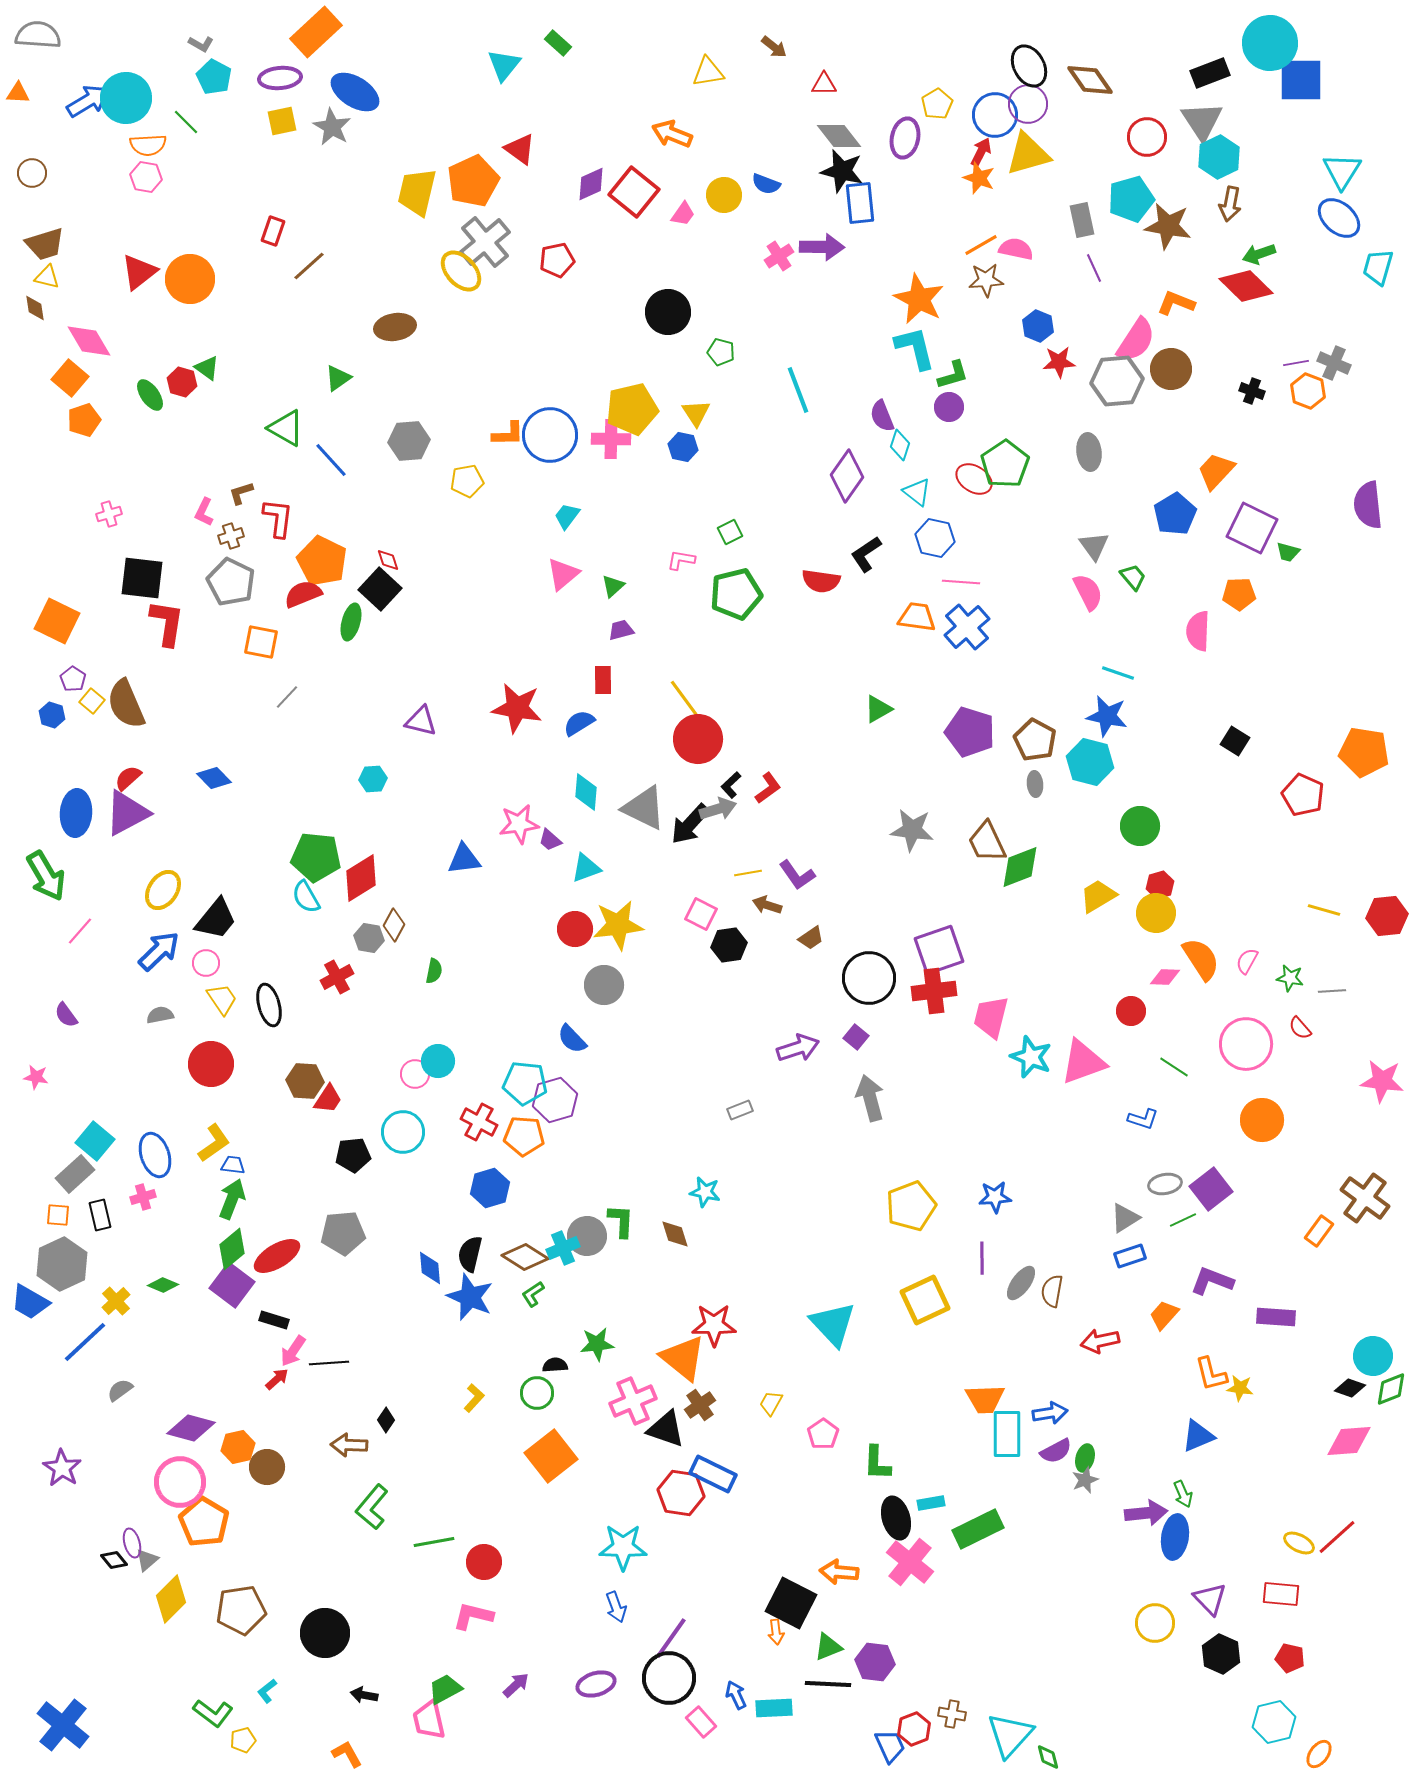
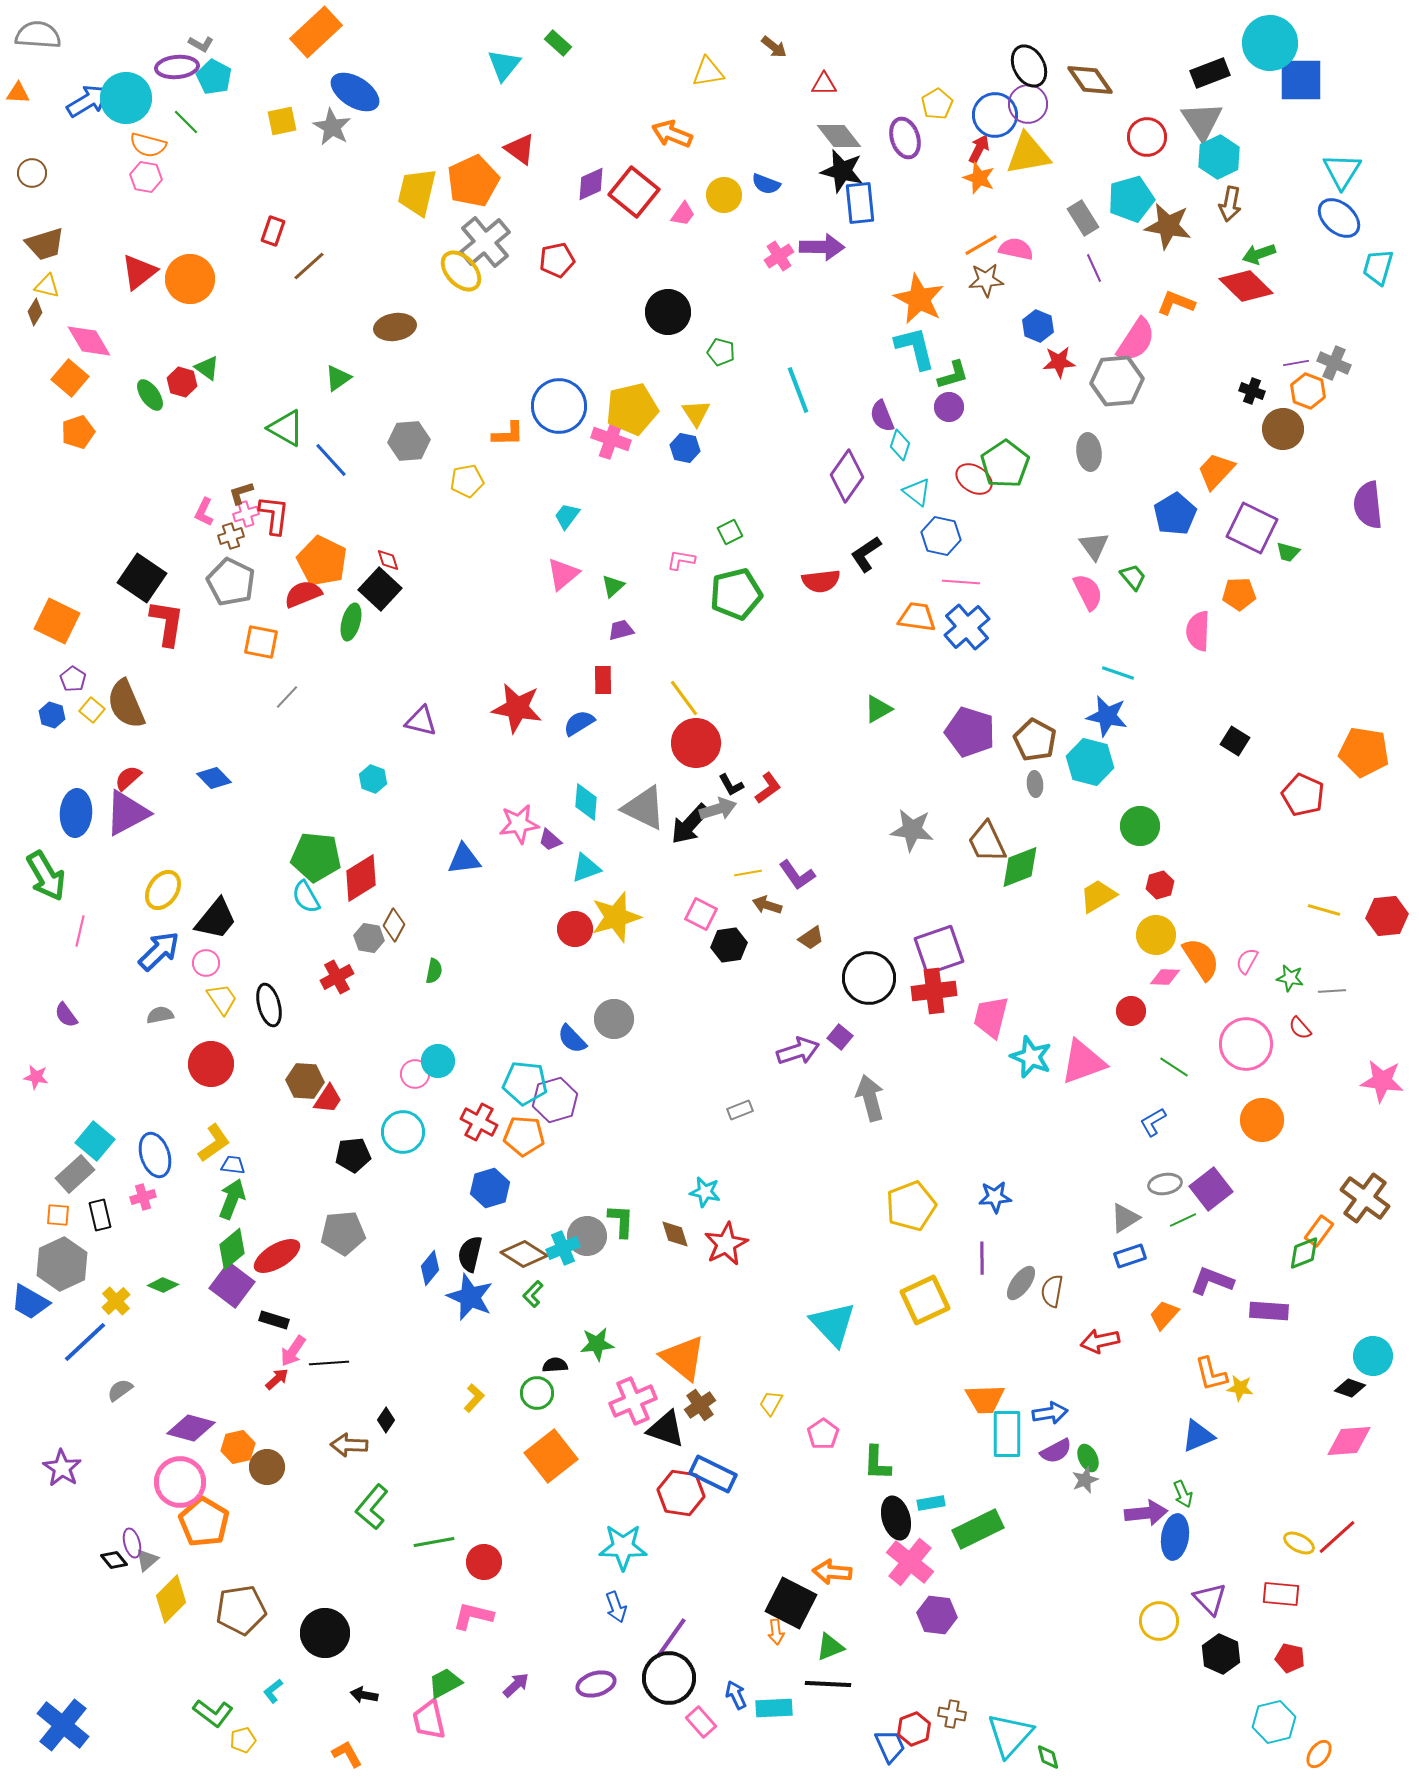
purple ellipse at (280, 78): moved 103 px left, 11 px up
purple ellipse at (905, 138): rotated 30 degrees counterclockwise
orange semicircle at (148, 145): rotated 18 degrees clockwise
red arrow at (981, 152): moved 2 px left, 3 px up
yellow triangle at (1028, 154): rotated 6 degrees clockwise
gray rectangle at (1082, 220): moved 1 px right, 2 px up; rotated 20 degrees counterclockwise
yellow triangle at (47, 277): moved 9 px down
brown diamond at (35, 308): moved 4 px down; rotated 40 degrees clockwise
brown circle at (1171, 369): moved 112 px right, 60 px down
orange pentagon at (84, 420): moved 6 px left, 12 px down
blue circle at (550, 435): moved 9 px right, 29 px up
pink cross at (611, 439): rotated 18 degrees clockwise
blue hexagon at (683, 447): moved 2 px right, 1 px down
pink cross at (109, 514): moved 137 px right
red L-shape at (278, 518): moved 4 px left, 3 px up
blue hexagon at (935, 538): moved 6 px right, 2 px up
black square at (142, 578): rotated 27 degrees clockwise
red semicircle at (821, 581): rotated 15 degrees counterclockwise
yellow square at (92, 701): moved 9 px down
red circle at (698, 739): moved 2 px left, 4 px down
cyan hexagon at (373, 779): rotated 24 degrees clockwise
black L-shape at (731, 785): rotated 76 degrees counterclockwise
cyan diamond at (586, 792): moved 10 px down
yellow circle at (1156, 913): moved 22 px down
yellow star at (618, 925): moved 2 px left, 8 px up; rotated 9 degrees counterclockwise
pink line at (80, 931): rotated 28 degrees counterclockwise
gray circle at (604, 985): moved 10 px right, 34 px down
purple square at (856, 1037): moved 16 px left
purple arrow at (798, 1048): moved 3 px down
blue L-shape at (1143, 1119): moved 10 px right, 3 px down; rotated 132 degrees clockwise
brown diamond at (525, 1257): moved 1 px left, 3 px up
blue diamond at (430, 1268): rotated 44 degrees clockwise
green L-shape at (533, 1294): rotated 12 degrees counterclockwise
purple rectangle at (1276, 1317): moved 7 px left, 6 px up
red star at (714, 1325): moved 12 px right, 81 px up; rotated 27 degrees counterclockwise
green diamond at (1391, 1389): moved 87 px left, 136 px up
green ellipse at (1085, 1458): moved 3 px right; rotated 40 degrees counterclockwise
orange arrow at (839, 1572): moved 7 px left
yellow circle at (1155, 1623): moved 4 px right, 2 px up
green triangle at (828, 1647): moved 2 px right
purple hexagon at (875, 1662): moved 62 px right, 47 px up
green trapezoid at (445, 1689): moved 6 px up
cyan L-shape at (267, 1691): moved 6 px right
